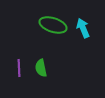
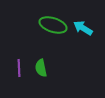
cyan arrow: rotated 36 degrees counterclockwise
